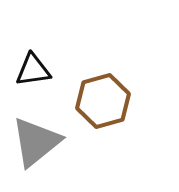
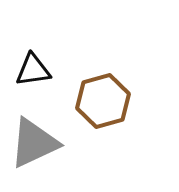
gray triangle: moved 2 px left, 1 px down; rotated 14 degrees clockwise
